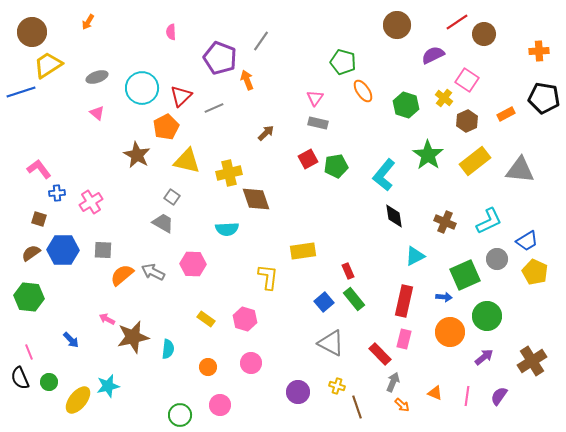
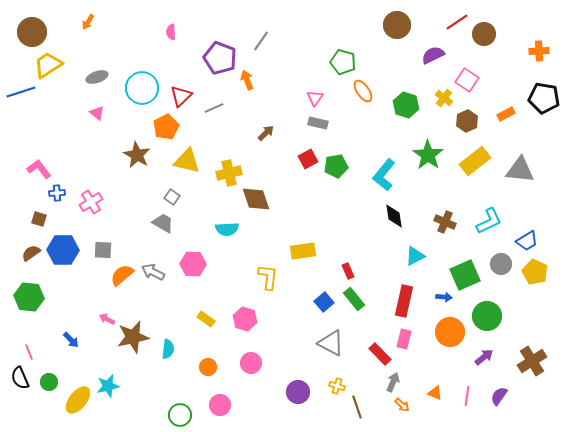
gray circle at (497, 259): moved 4 px right, 5 px down
